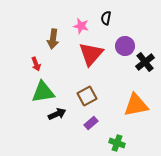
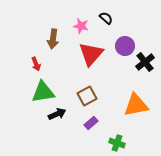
black semicircle: rotated 120 degrees clockwise
